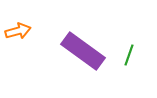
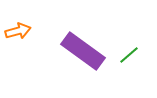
green line: rotated 30 degrees clockwise
